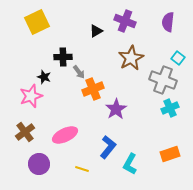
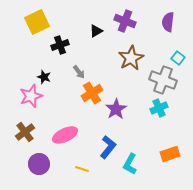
black cross: moved 3 px left, 12 px up; rotated 18 degrees counterclockwise
orange cross: moved 1 px left, 4 px down; rotated 10 degrees counterclockwise
cyan cross: moved 11 px left
